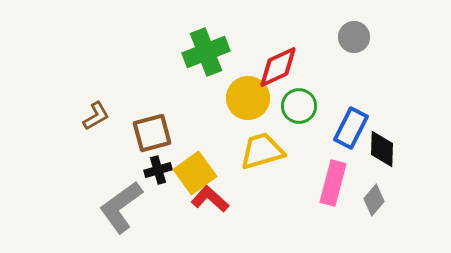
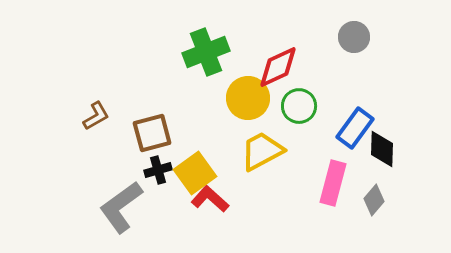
blue rectangle: moved 4 px right; rotated 9 degrees clockwise
yellow trapezoid: rotated 12 degrees counterclockwise
